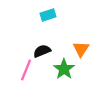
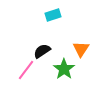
cyan rectangle: moved 5 px right
black semicircle: rotated 12 degrees counterclockwise
pink line: rotated 15 degrees clockwise
